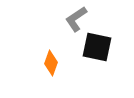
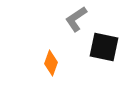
black square: moved 7 px right
